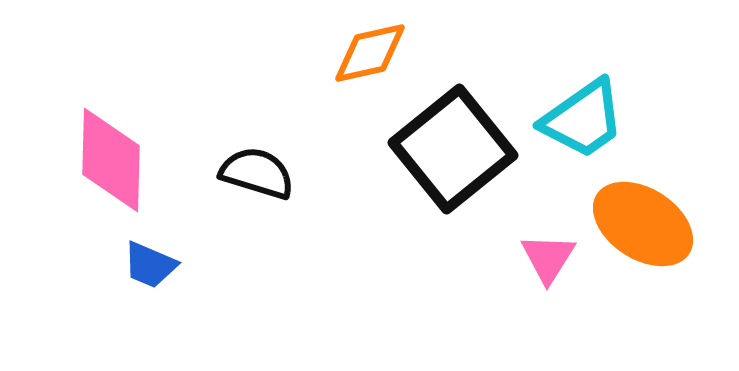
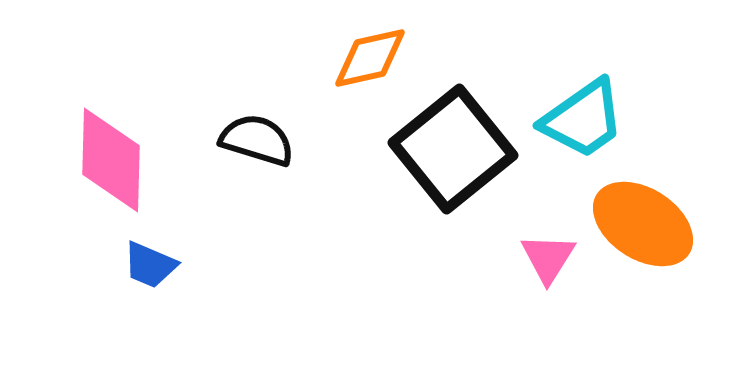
orange diamond: moved 5 px down
black semicircle: moved 33 px up
